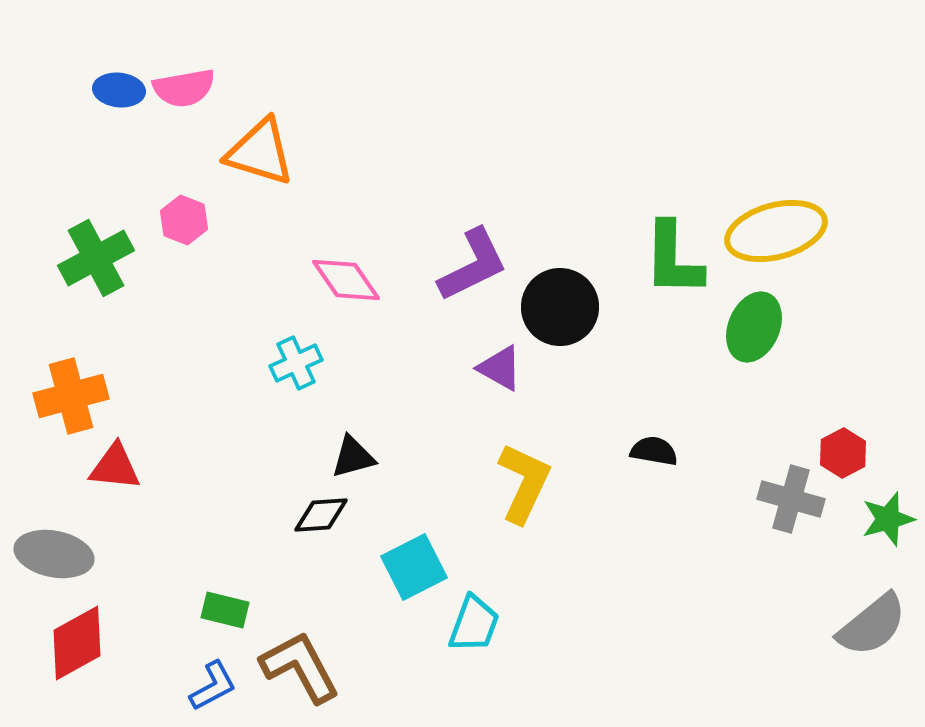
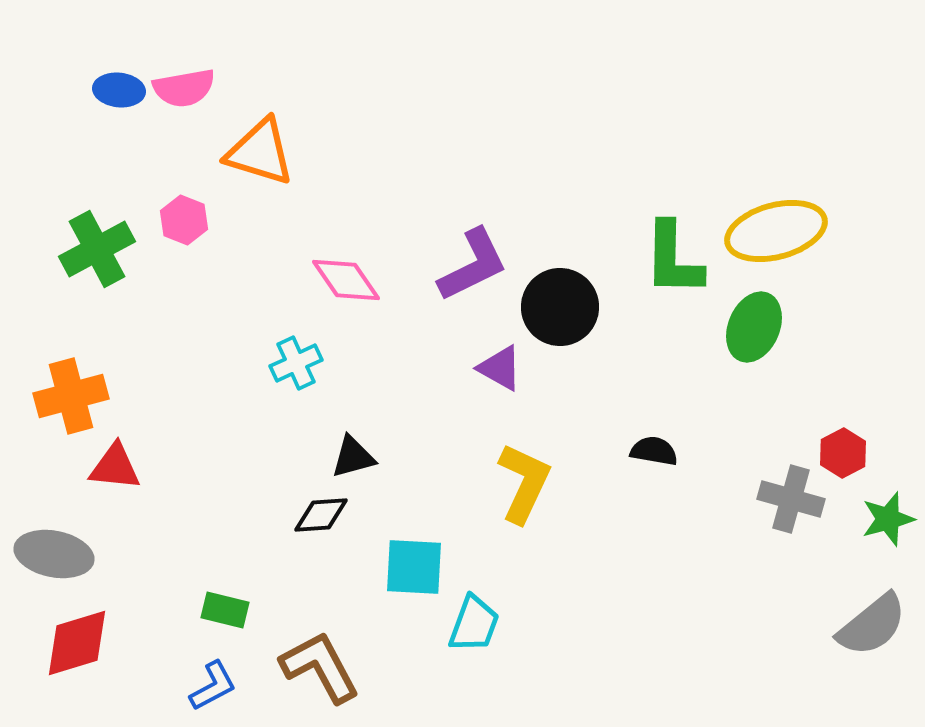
green cross: moved 1 px right, 9 px up
cyan square: rotated 30 degrees clockwise
red diamond: rotated 12 degrees clockwise
brown L-shape: moved 20 px right
